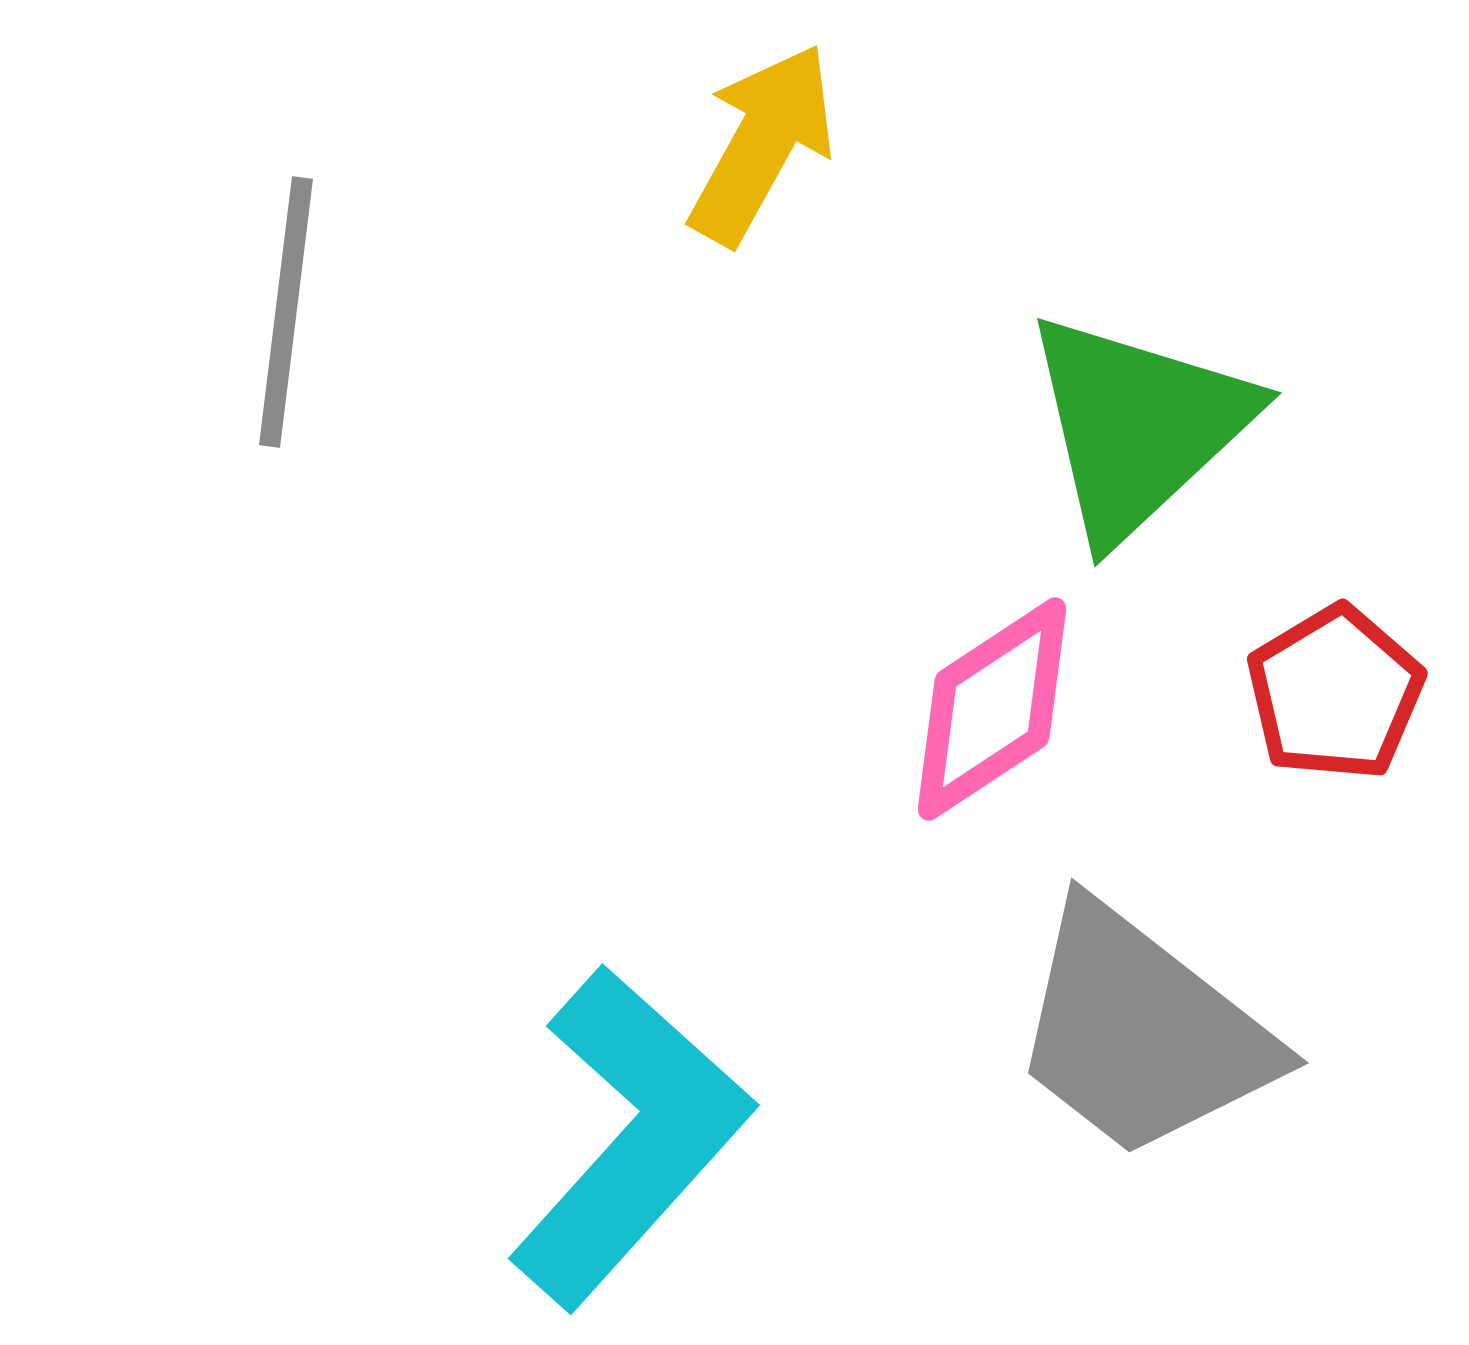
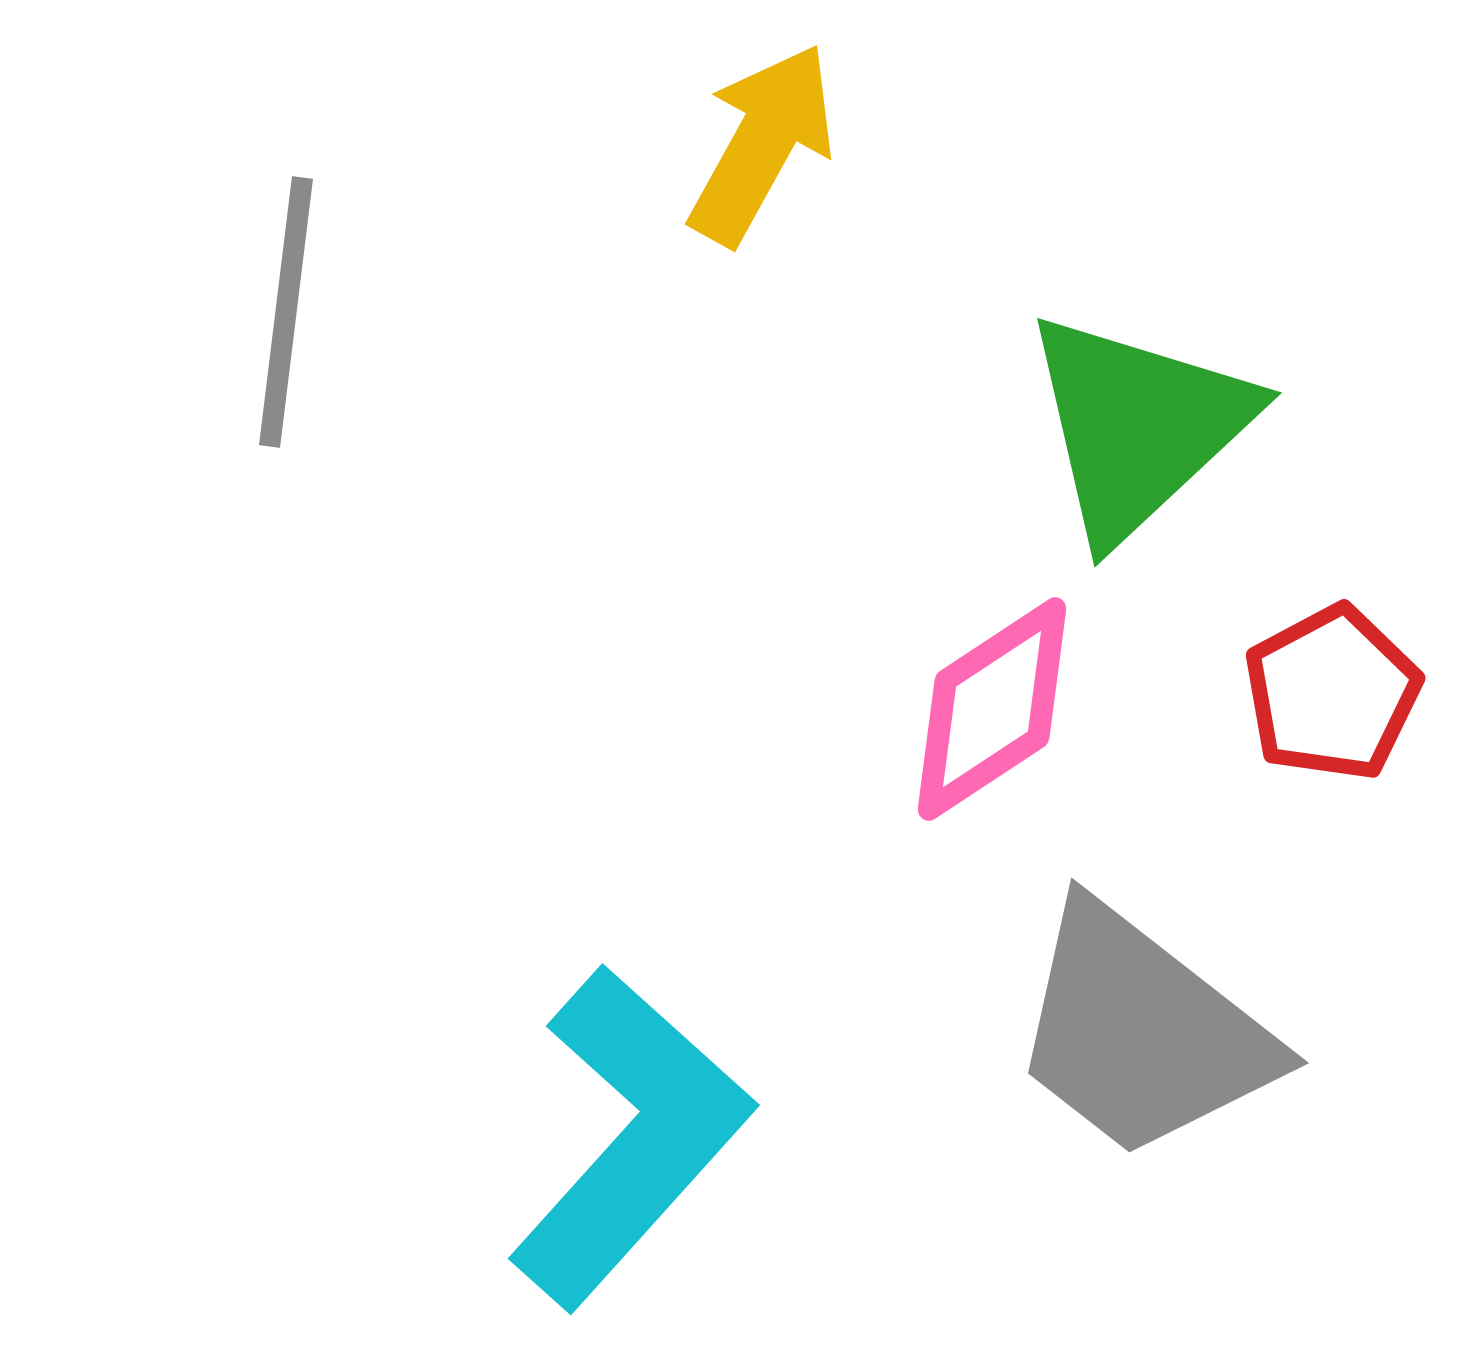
red pentagon: moved 3 px left; rotated 3 degrees clockwise
